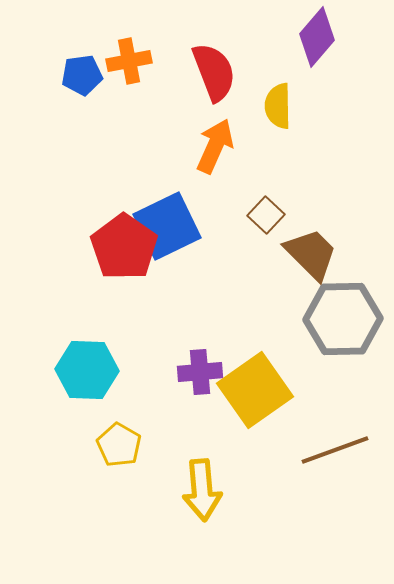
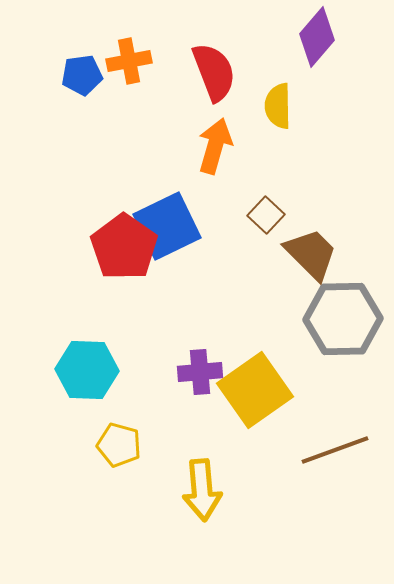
orange arrow: rotated 8 degrees counterclockwise
yellow pentagon: rotated 15 degrees counterclockwise
